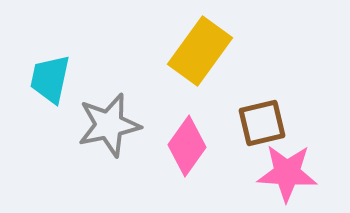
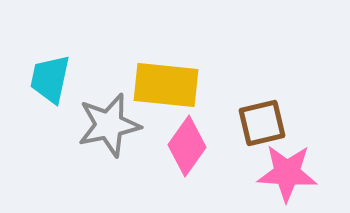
yellow rectangle: moved 34 px left, 34 px down; rotated 60 degrees clockwise
